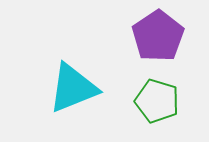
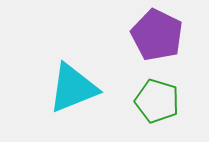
purple pentagon: moved 1 px left, 1 px up; rotated 12 degrees counterclockwise
